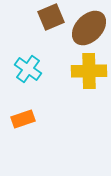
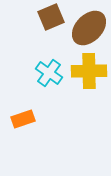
cyan cross: moved 21 px right, 4 px down
